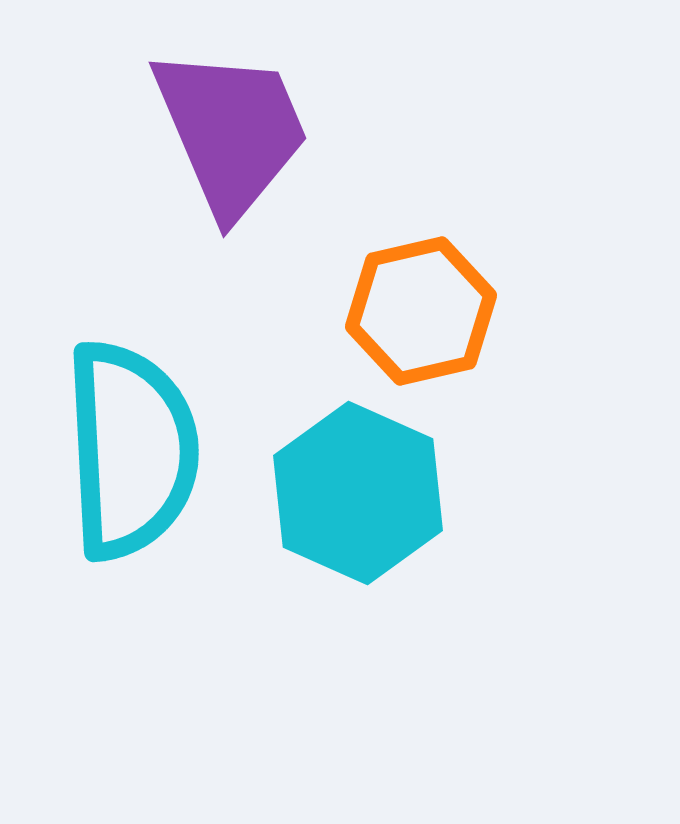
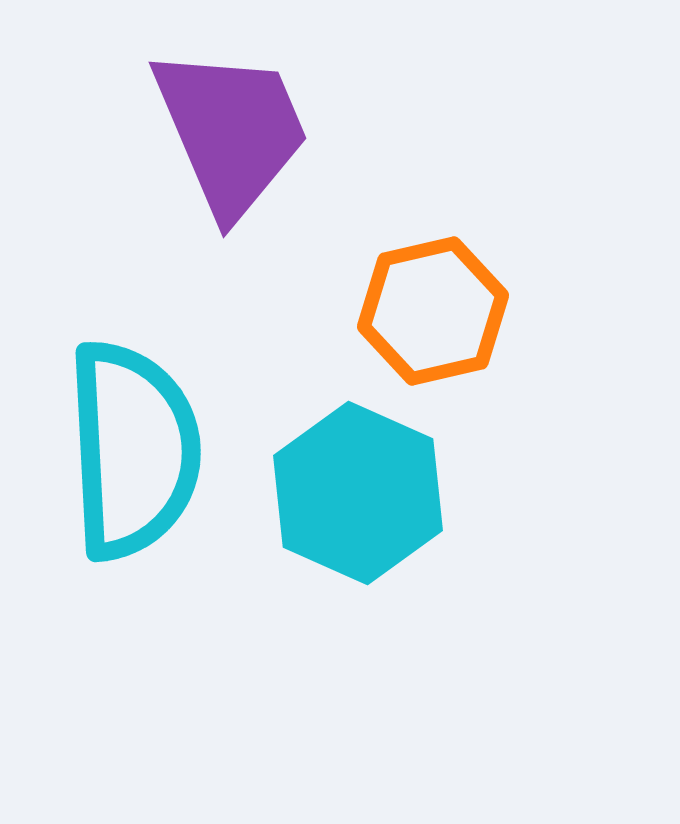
orange hexagon: moved 12 px right
cyan semicircle: moved 2 px right
